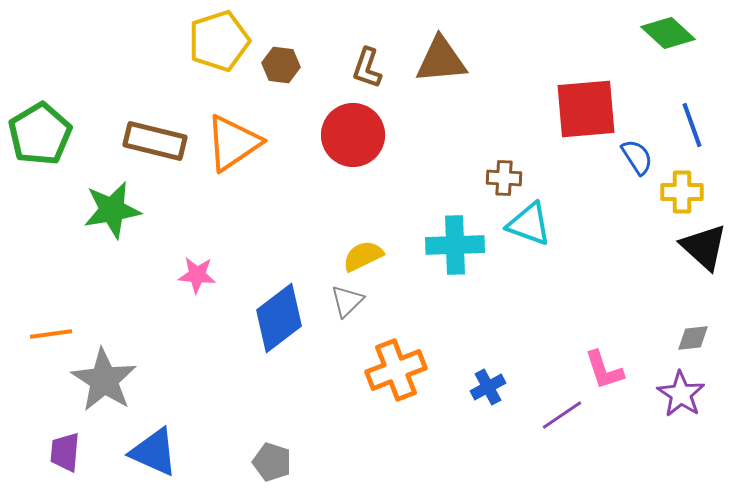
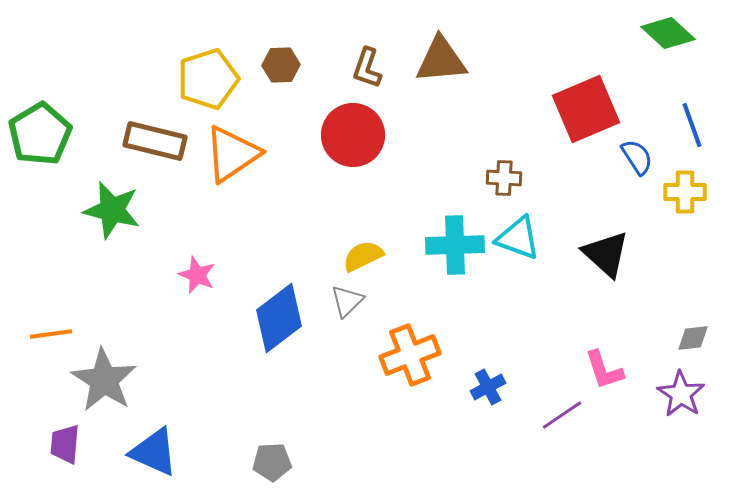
yellow pentagon: moved 11 px left, 38 px down
brown hexagon: rotated 9 degrees counterclockwise
red square: rotated 18 degrees counterclockwise
orange triangle: moved 1 px left, 11 px down
yellow cross: moved 3 px right
green star: rotated 24 degrees clockwise
cyan triangle: moved 11 px left, 14 px down
black triangle: moved 98 px left, 7 px down
pink star: rotated 18 degrees clockwise
orange cross: moved 14 px right, 15 px up
purple trapezoid: moved 8 px up
gray pentagon: rotated 21 degrees counterclockwise
